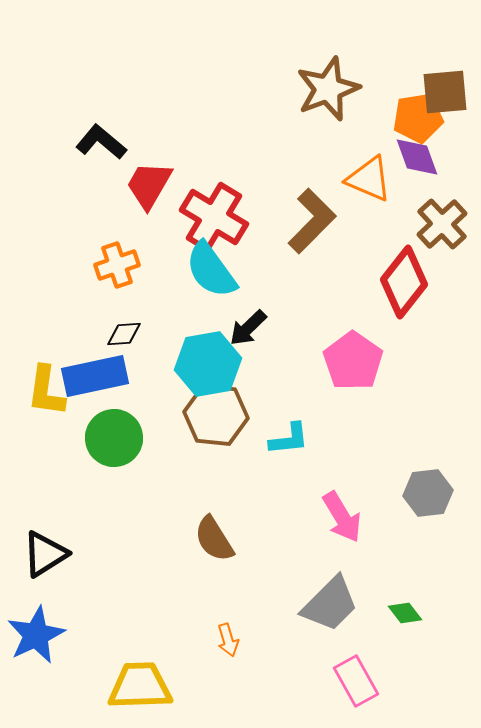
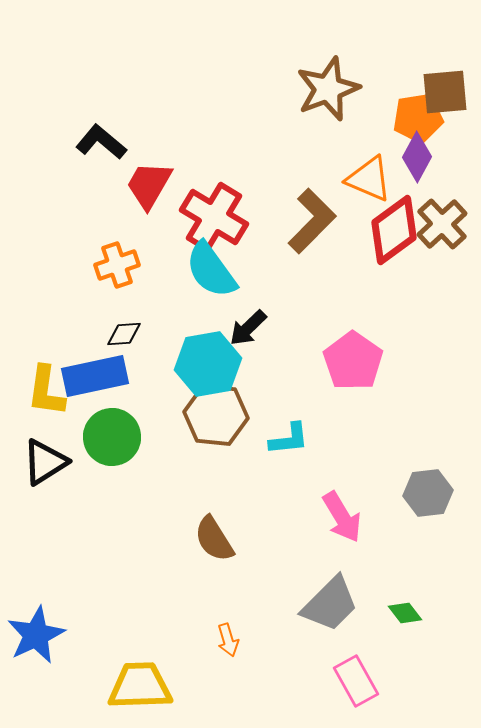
purple diamond: rotated 48 degrees clockwise
red diamond: moved 10 px left, 52 px up; rotated 16 degrees clockwise
green circle: moved 2 px left, 1 px up
black triangle: moved 92 px up
